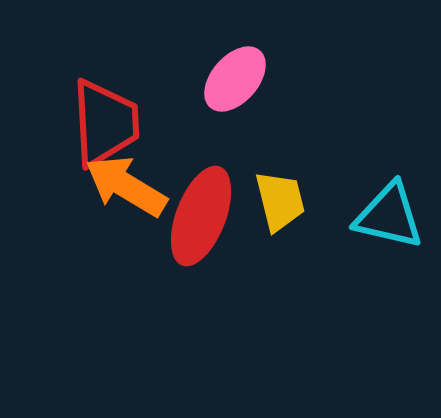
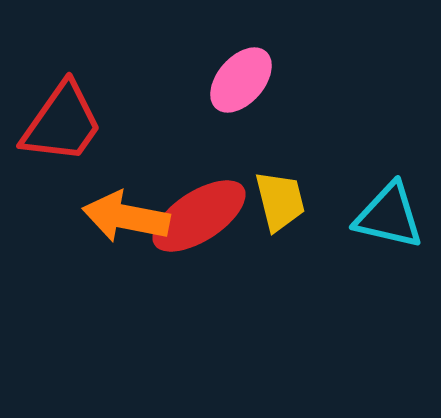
pink ellipse: moved 6 px right, 1 px down
red trapezoid: moved 43 px left; rotated 38 degrees clockwise
orange arrow: moved 31 px down; rotated 20 degrees counterclockwise
red ellipse: moved 2 px left; rotated 36 degrees clockwise
